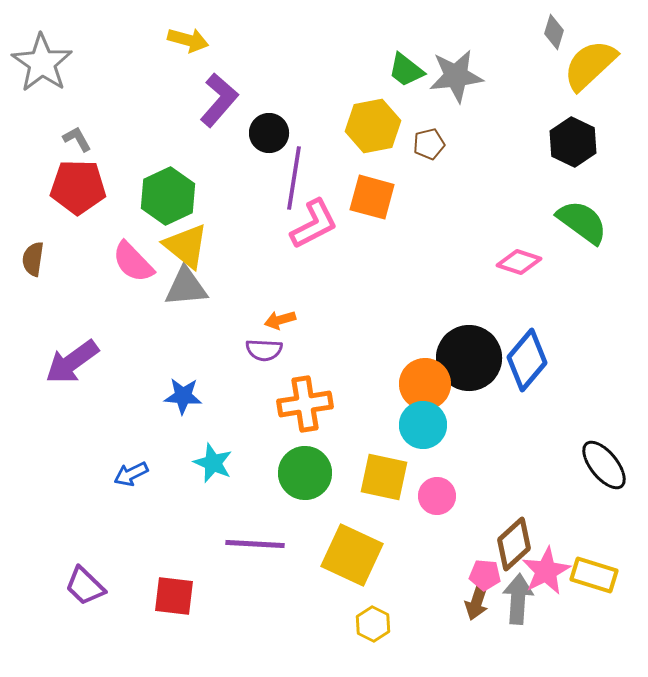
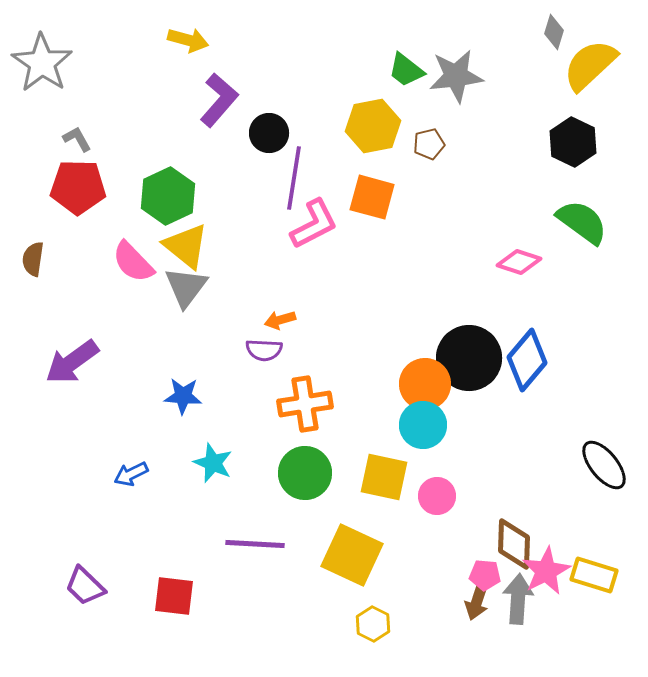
gray triangle at (186, 287): rotated 48 degrees counterclockwise
brown diamond at (514, 544): rotated 46 degrees counterclockwise
